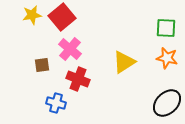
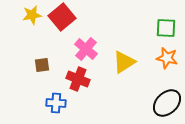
pink cross: moved 16 px right
blue cross: rotated 12 degrees counterclockwise
